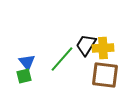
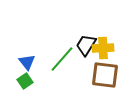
green square: moved 1 px right, 5 px down; rotated 21 degrees counterclockwise
